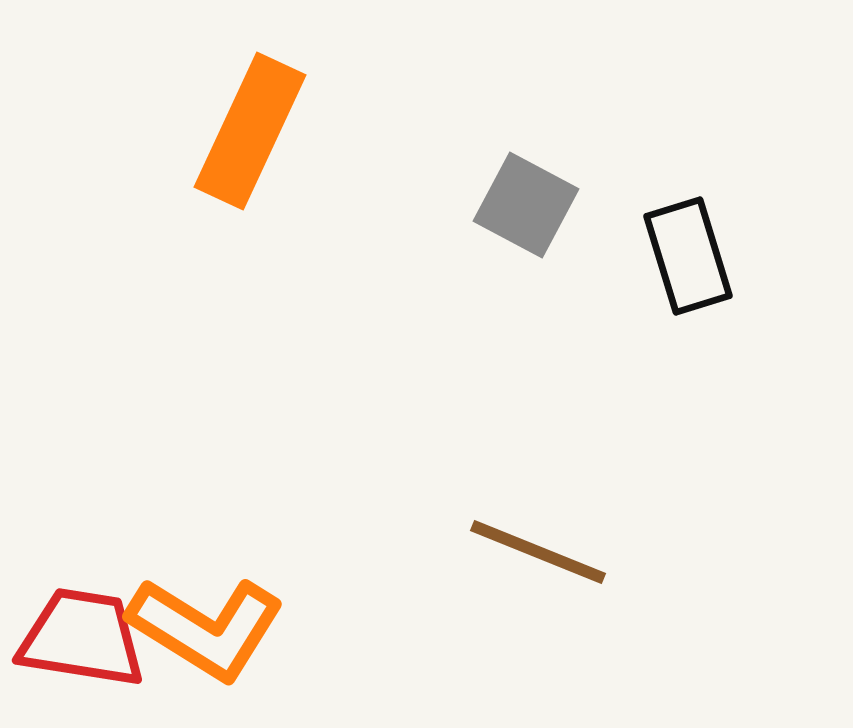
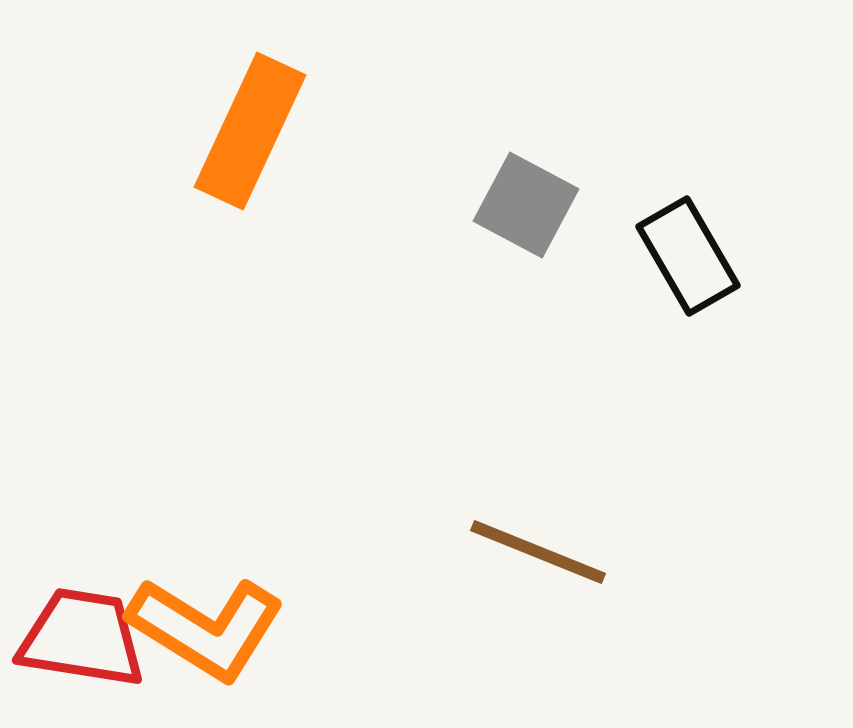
black rectangle: rotated 13 degrees counterclockwise
